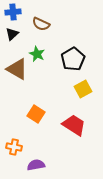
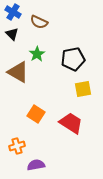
blue cross: rotated 35 degrees clockwise
brown semicircle: moved 2 px left, 2 px up
black triangle: rotated 32 degrees counterclockwise
green star: rotated 14 degrees clockwise
black pentagon: rotated 20 degrees clockwise
brown triangle: moved 1 px right, 3 px down
yellow square: rotated 18 degrees clockwise
red trapezoid: moved 3 px left, 2 px up
orange cross: moved 3 px right, 1 px up; rotated 28 degrees counterclockwise
